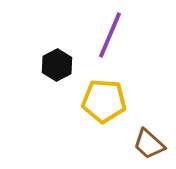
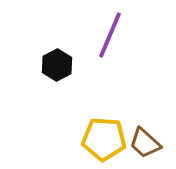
yellow pentagon: moved 38 px down
brown trapezoid: moved 4 px left, 1 px up
